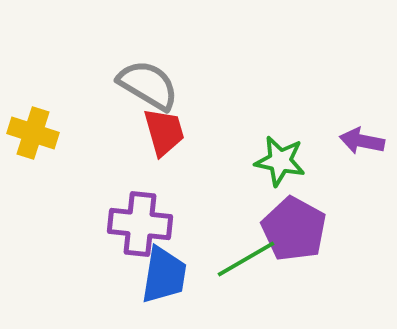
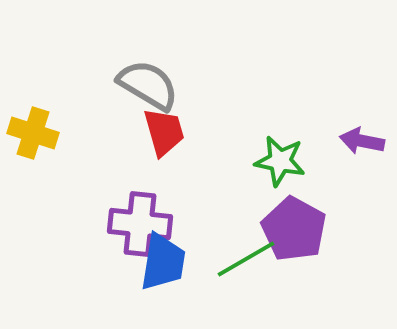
blue trapezoid: moved 1 px left, 13 px up
